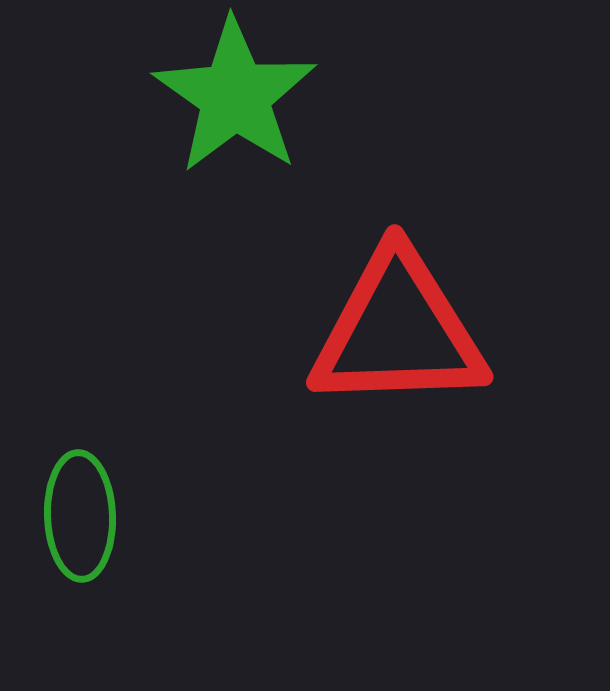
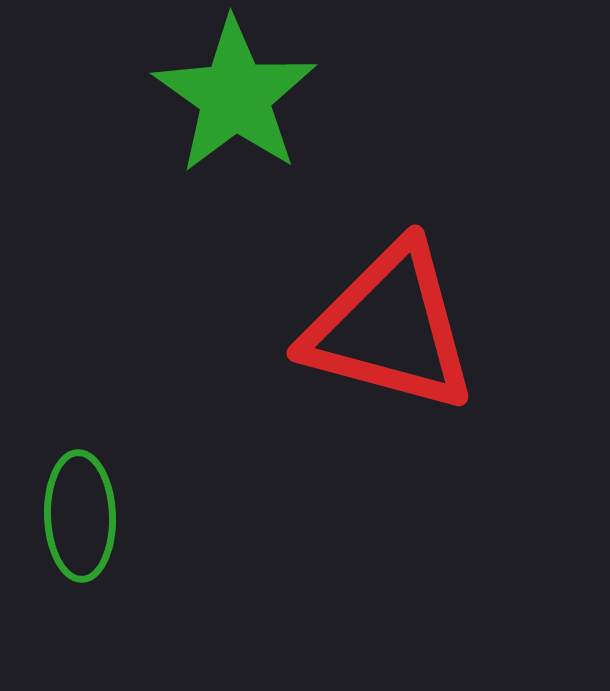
red triangle: moved 8 px left, 3 px up; rotated 17 degrees clockwise
